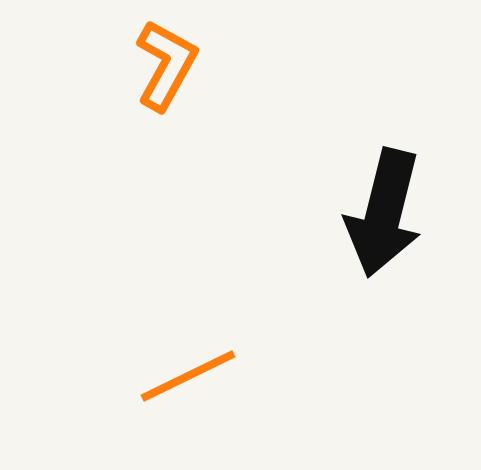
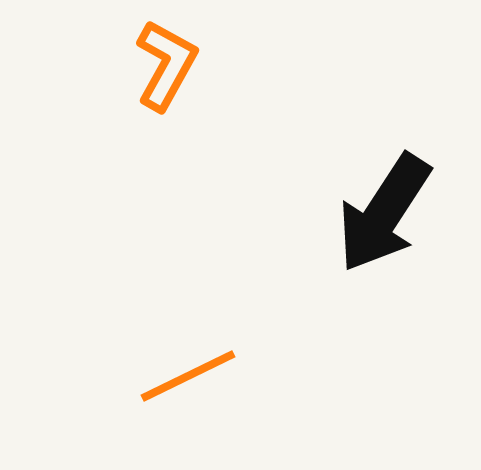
black arrow: rotated 19 degrees clockwise
